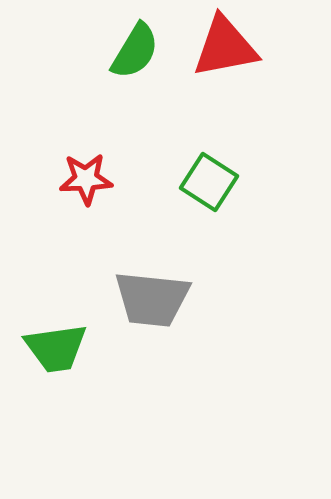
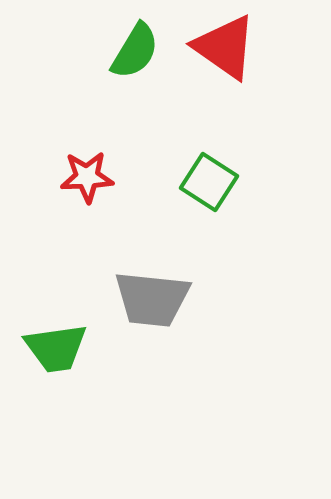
red triangle: rotated 46 degrees clockwise
red star: moved 1 px right, 2 px up
